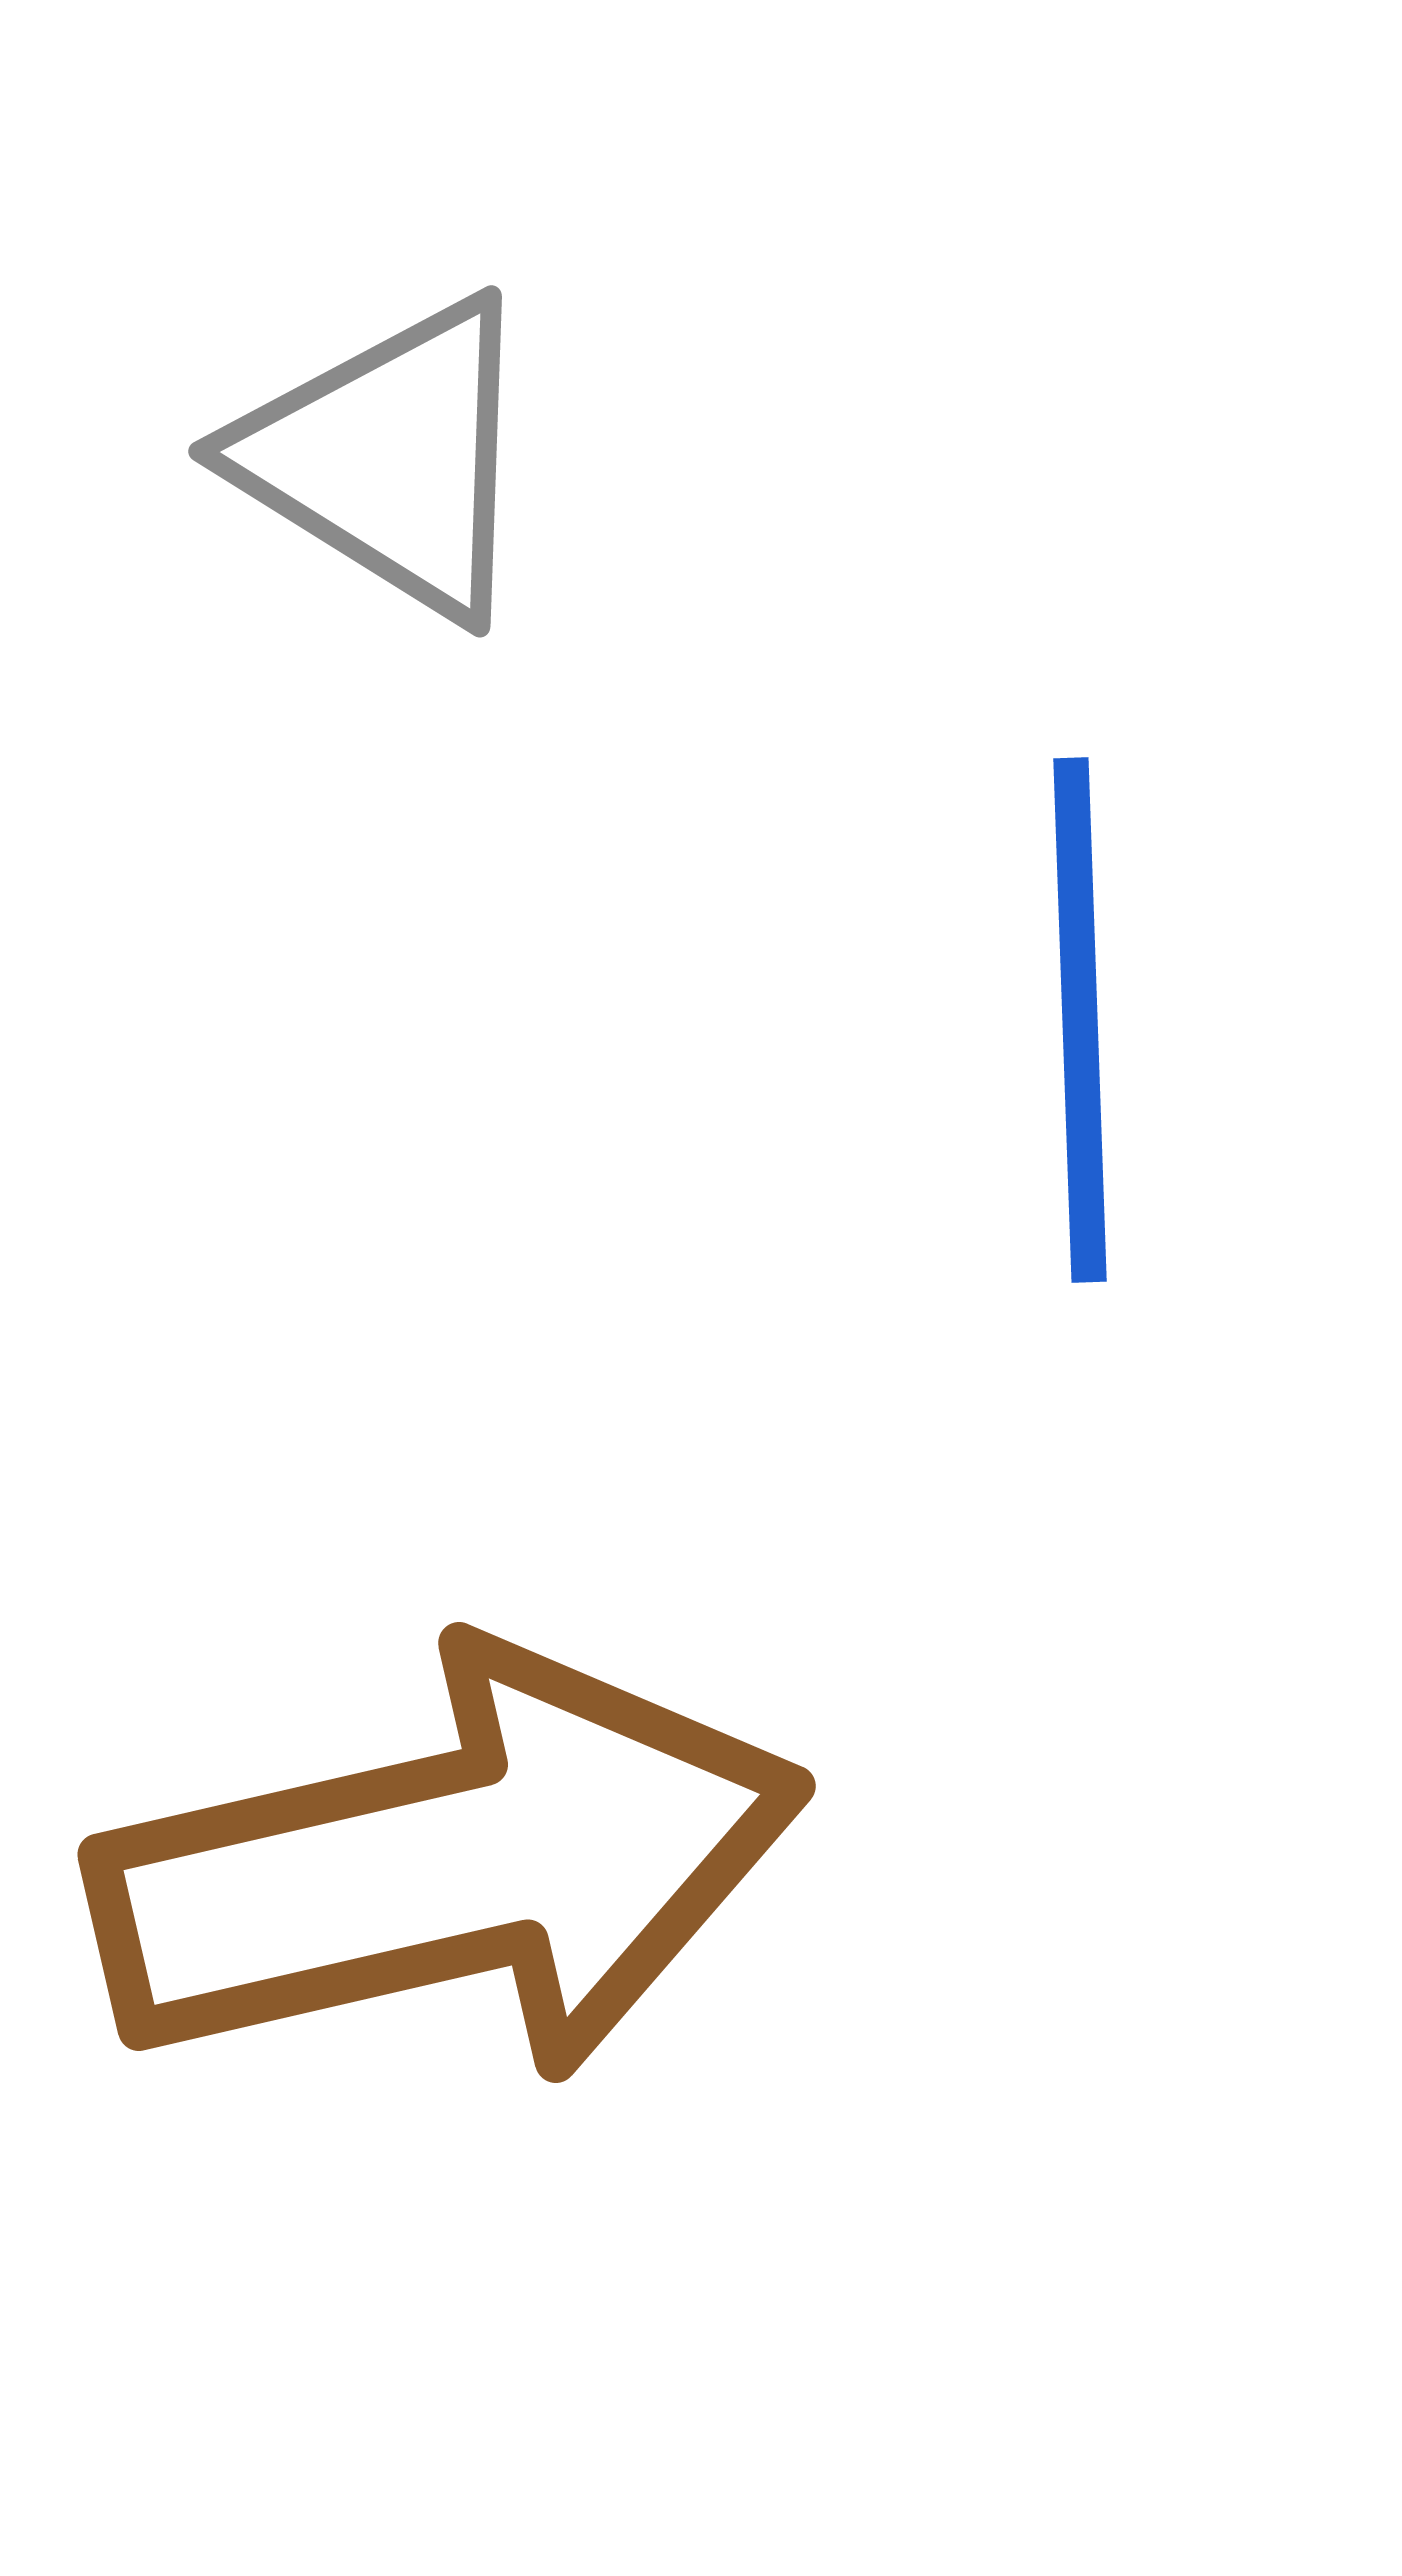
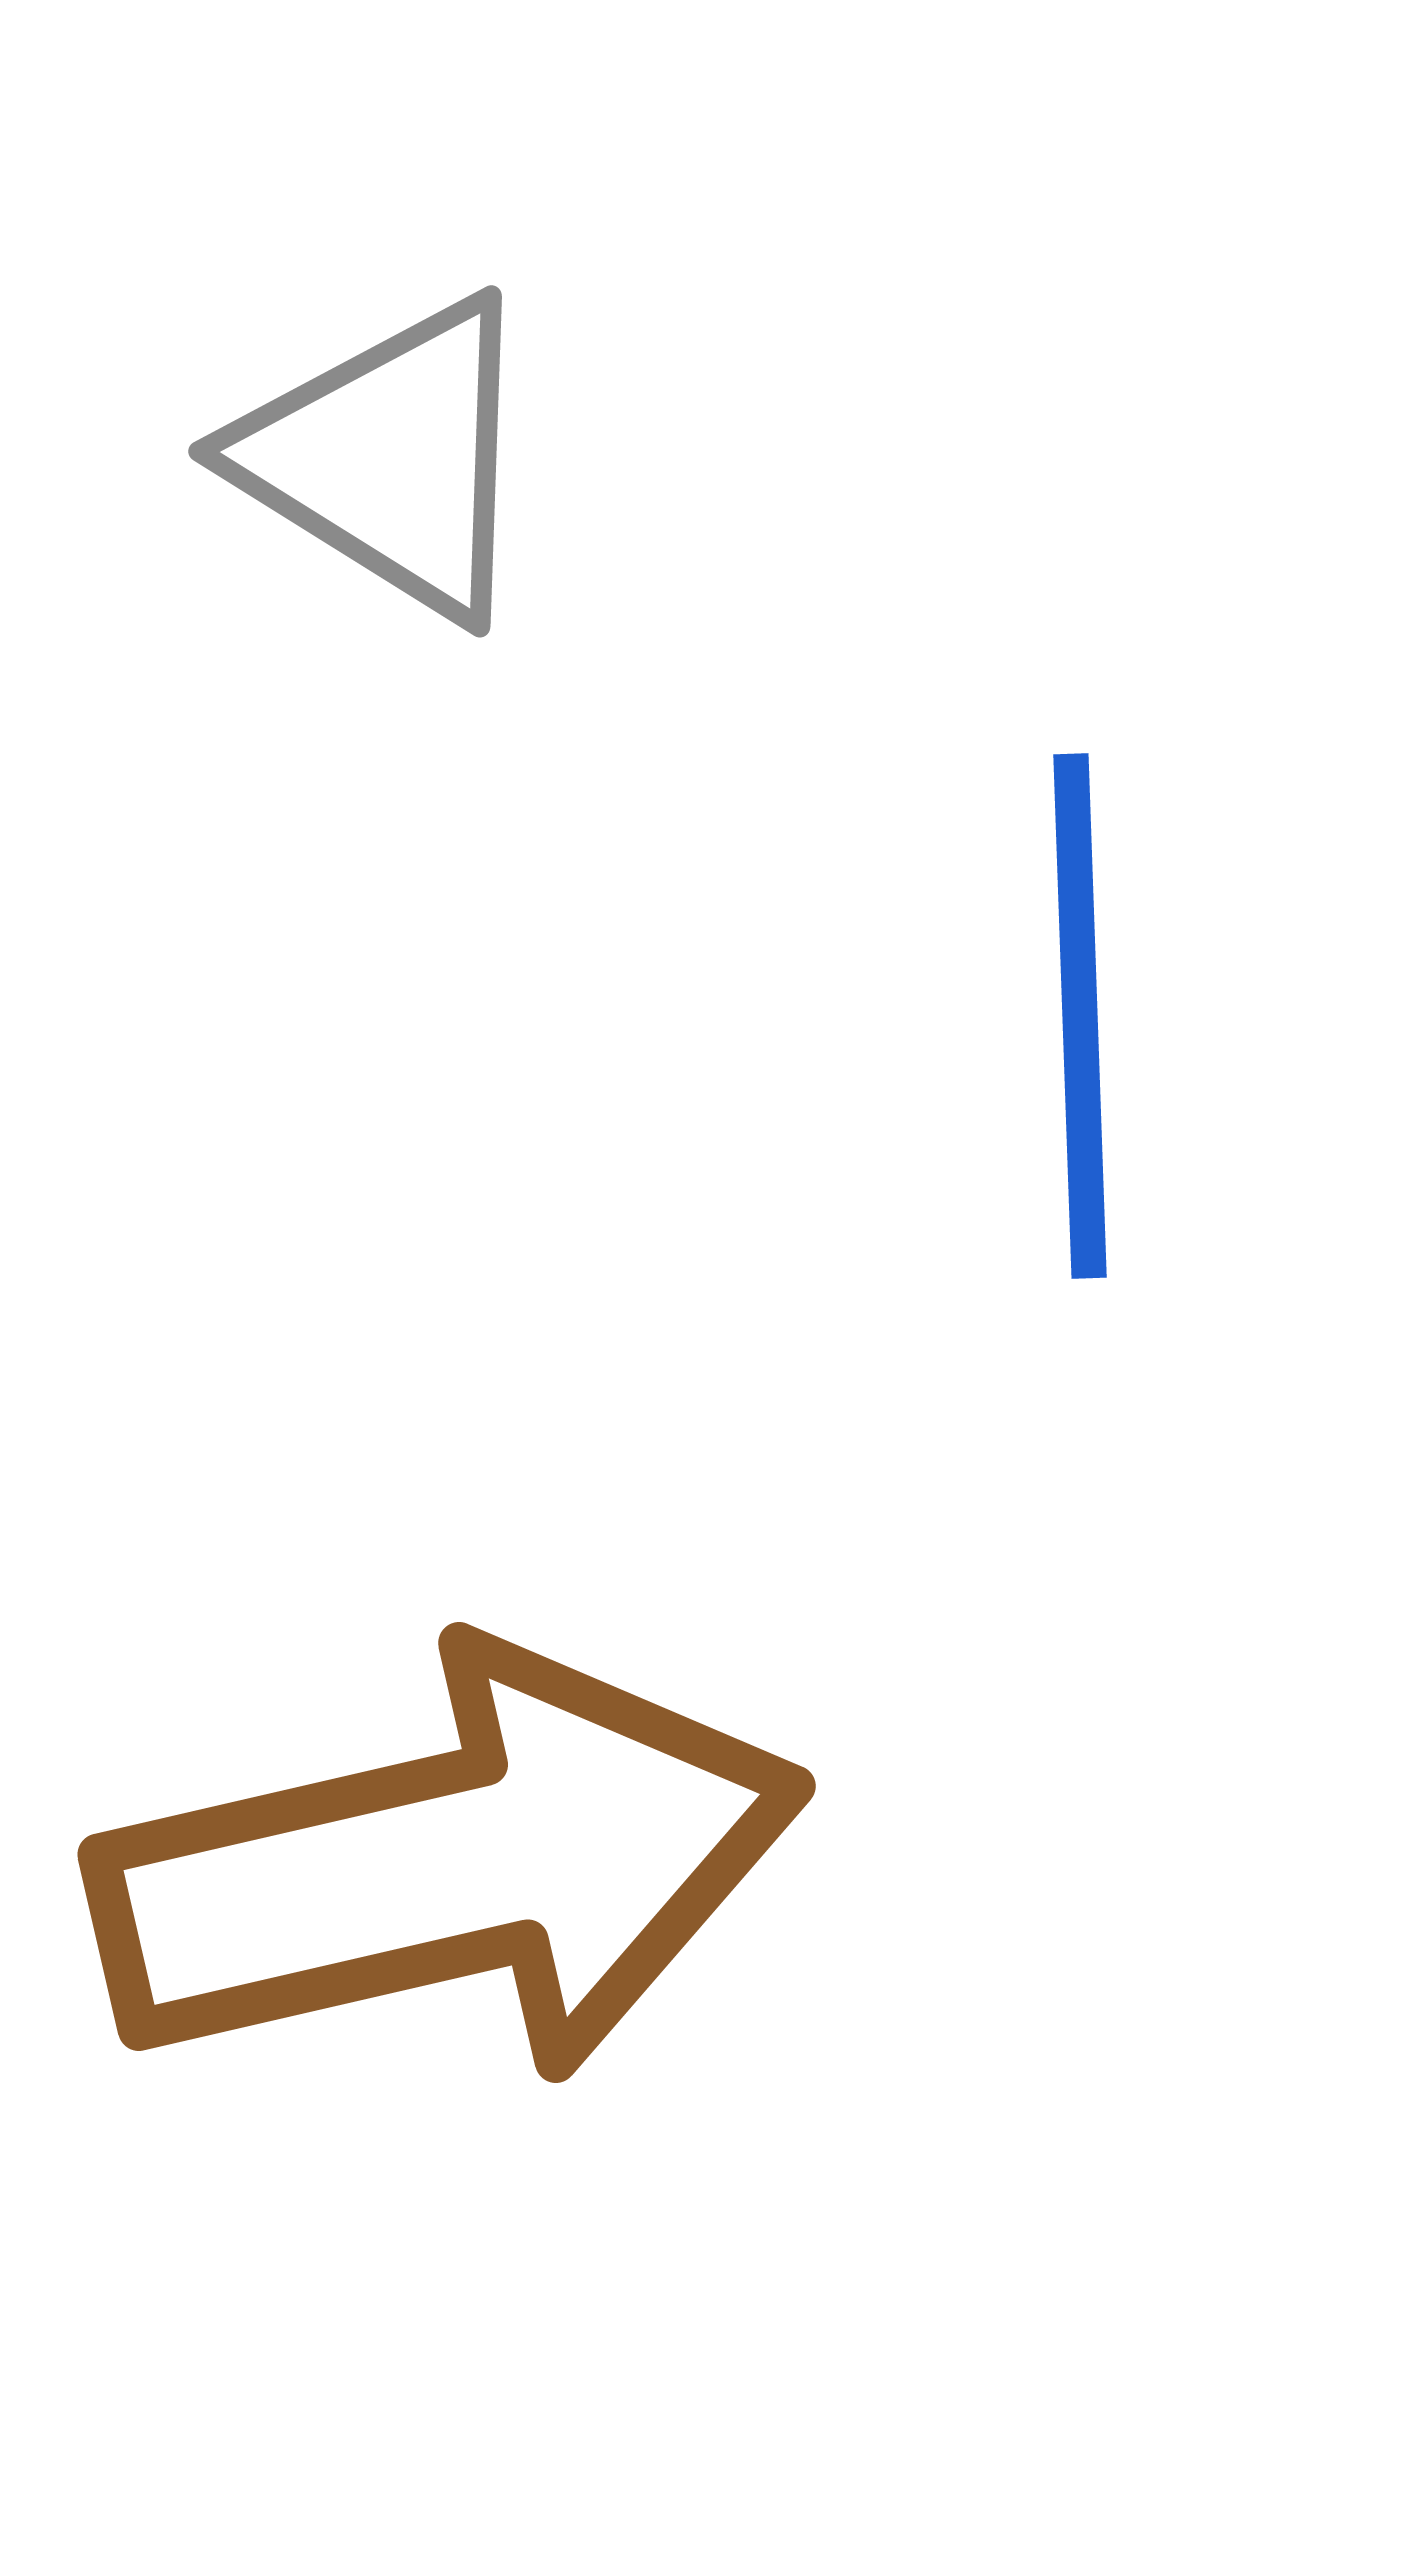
blue line: moved 4 px up
